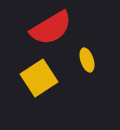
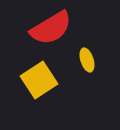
yellow square: moved 2 px down
